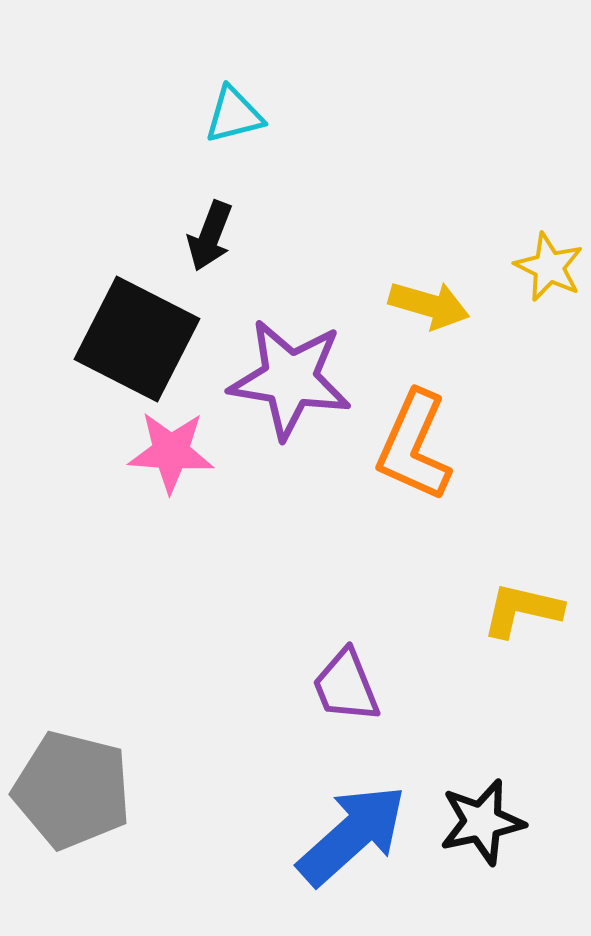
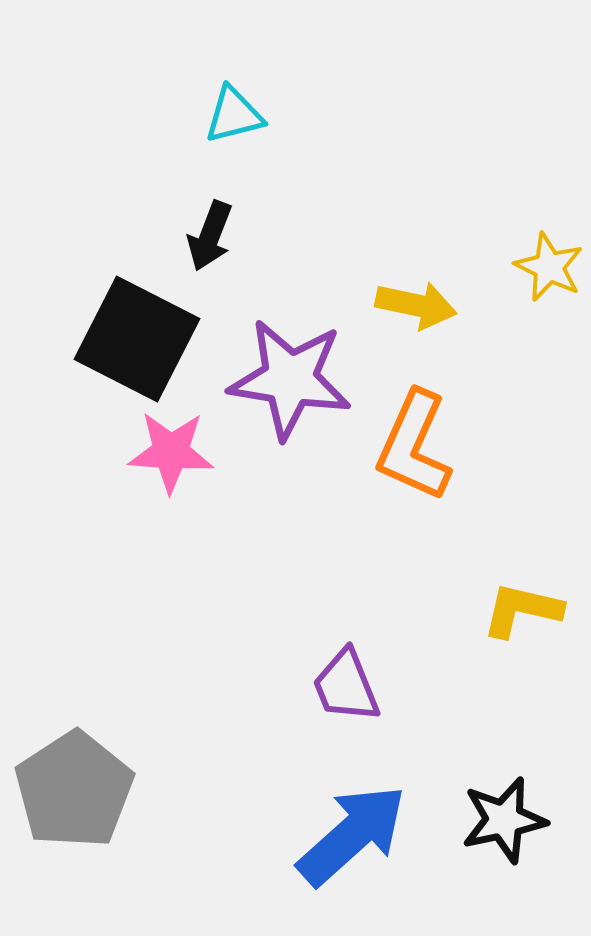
yellow arrow: moved 13 px left; rotated 4 degrees counterclockwise
gray pentagon: moved 2 px right; rotated 25 degrees clockwise
black star: moved 22 px right, 2 px up
